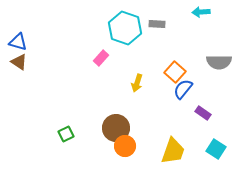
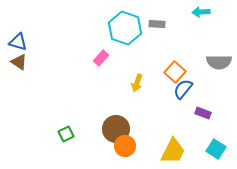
purple rectangle: rotated 14 degrees counterclockwise
brown circle: moved 1 px down
yellow trapezoid: rotated 8 degrees clockwise
